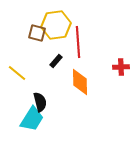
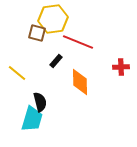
yellow hexagon: moved 3 px left, 6 px up
red line: rotated 64 degrees counterclockwise
cyan trapezoid: rotated 16 degrees counterclockwise
